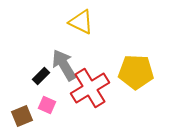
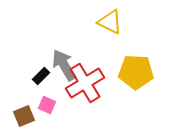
yellow triangle: moved 29 px right
red cross: moved 5 px left, 5 px up
brown square: moved 2 px right
